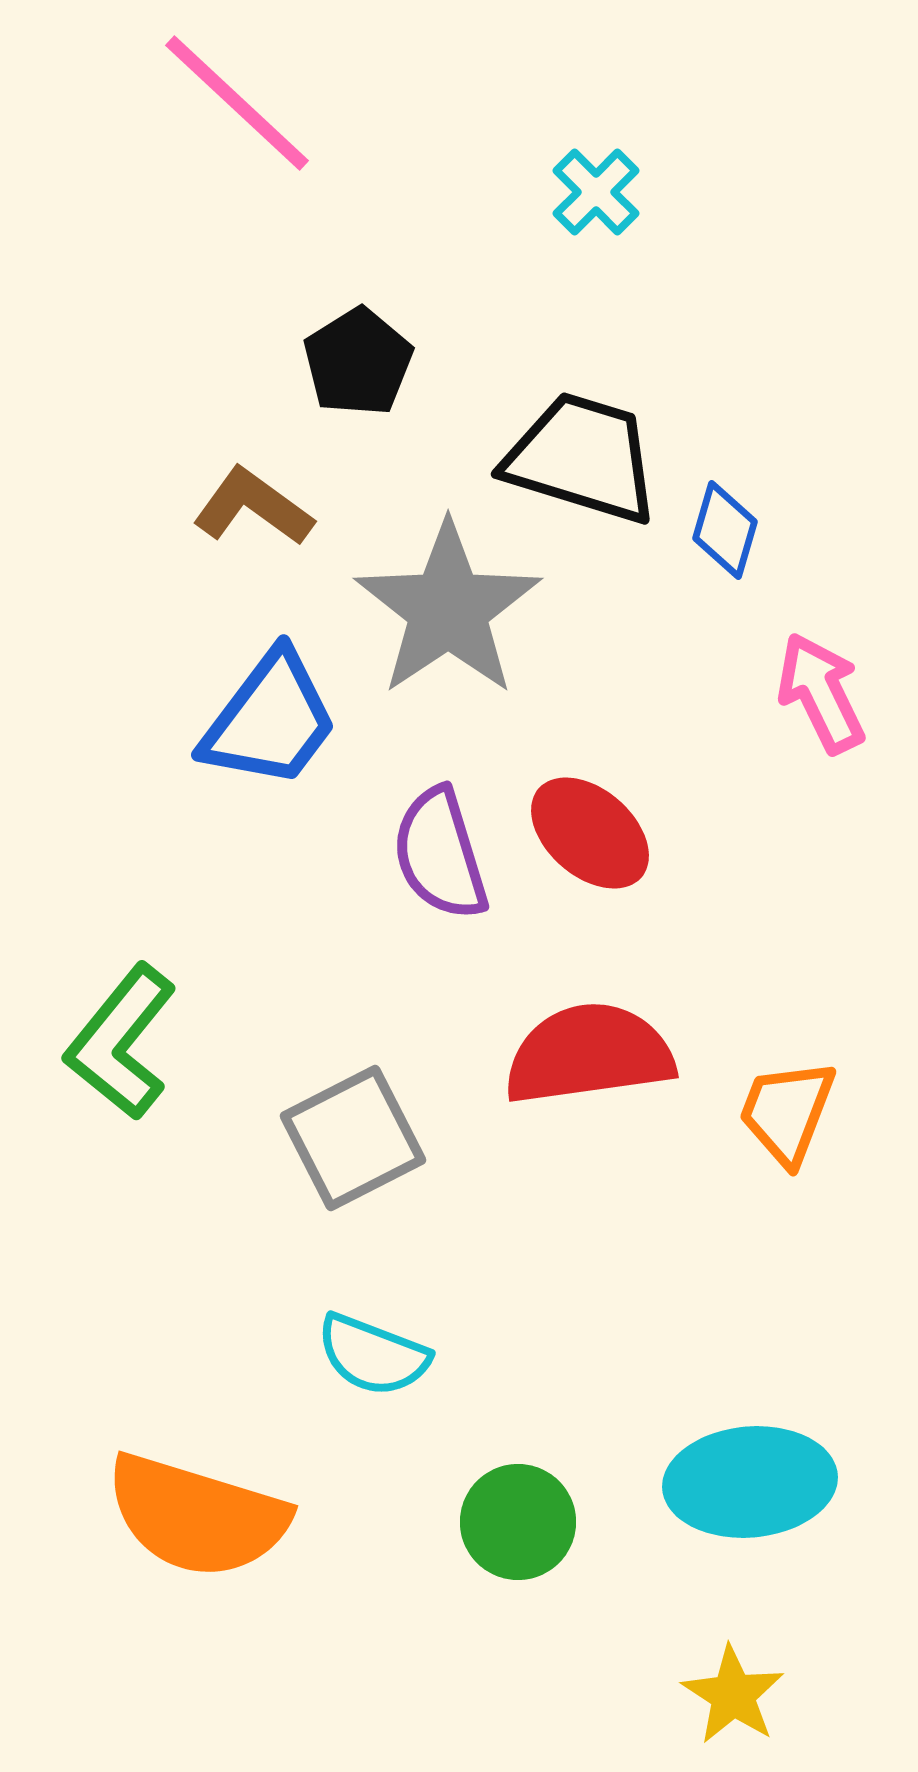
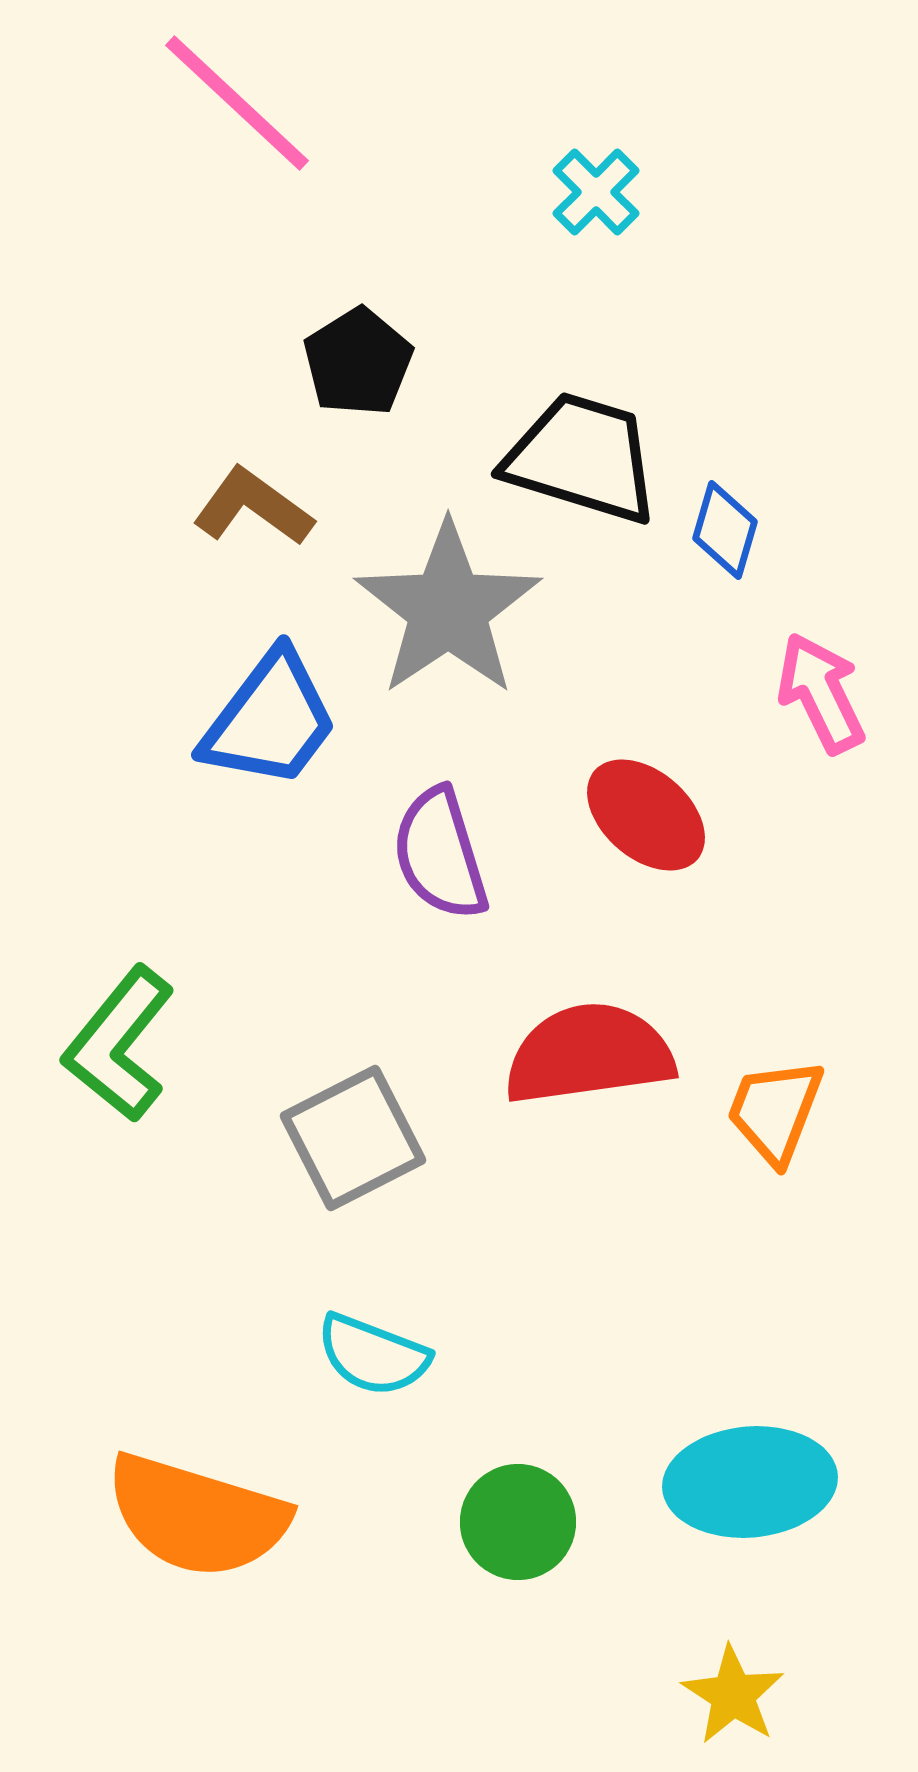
red ellipse: moved 56 px right, 18 px up
green L-shape: moved 2 px left, 2 px down
orange trapezoid: moved 12 px left, 1 px up
